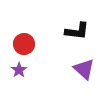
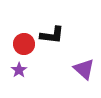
black L-shape: moved 25 px left, 4 px down
